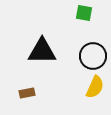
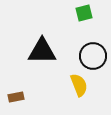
green square: rotated 24 degrees counterclockwise
yellow semicircle: moved 16 px left, 2 px up; rotated 45 degrees counterclockwise
brown rectangle: moved 11 px left, 4 px down
